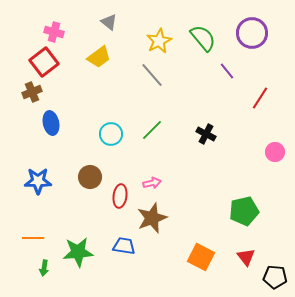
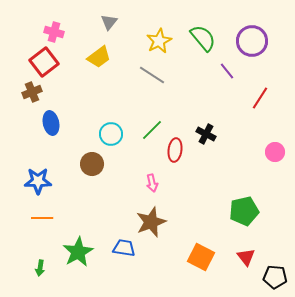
gray triangle: rotated 30 degrees clockwise
purple circle: moved 8 px down
gray line: rotated 16 degrees counterclockwise
brown circle: moved 2 px right, 13 px up
pink arrow: rotated 90 degrees clockwise
red ellipse: moved 55 px right, 46 px up
brown star: moved 1 px left, 4 px down
orange line: moved 9 px right, 20 px up
blue trapezoid: moved 2 px down
green star: rotated 24 degrees counterclockwise
green arrow: moved 4 px left
